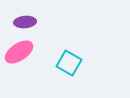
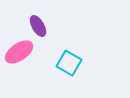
purple ellipse: moved 13 px right, 4 px down; rotated 65 degrees clockwise
